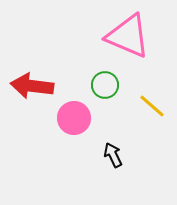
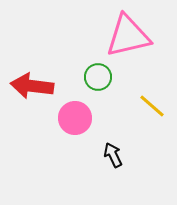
pink triangle: rotated 36 degrees counterclockwise
green circle: moved 7 px left, 8 px up
pink circle: moved 1 px right
